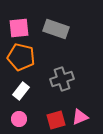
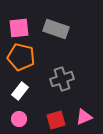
white rectangle: moved 1 px left
pink triangle: moved 4 px right
